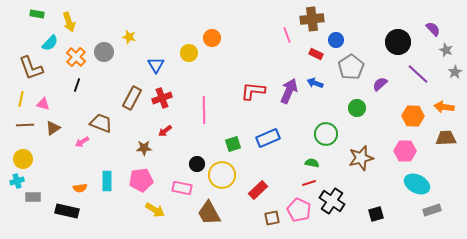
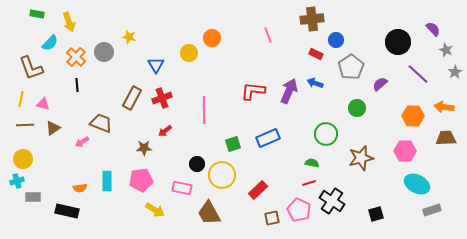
pink line at (287, 35): moved 19 px left
black line at (77, 85): rotated 24 degrees counterclockwise
